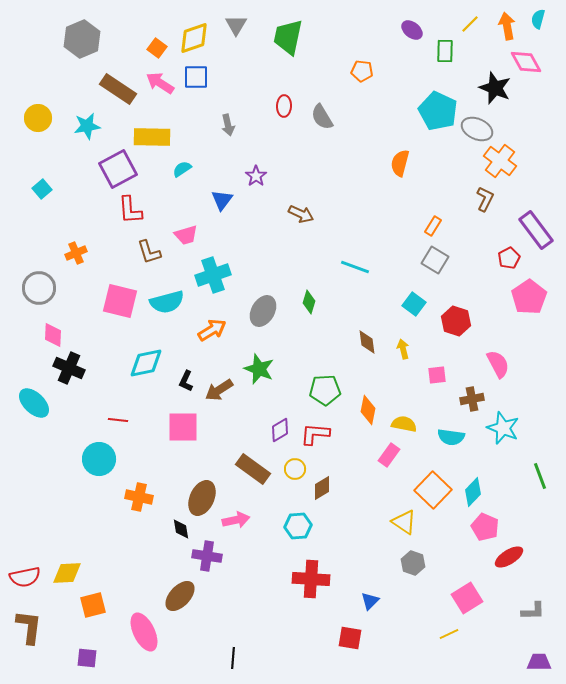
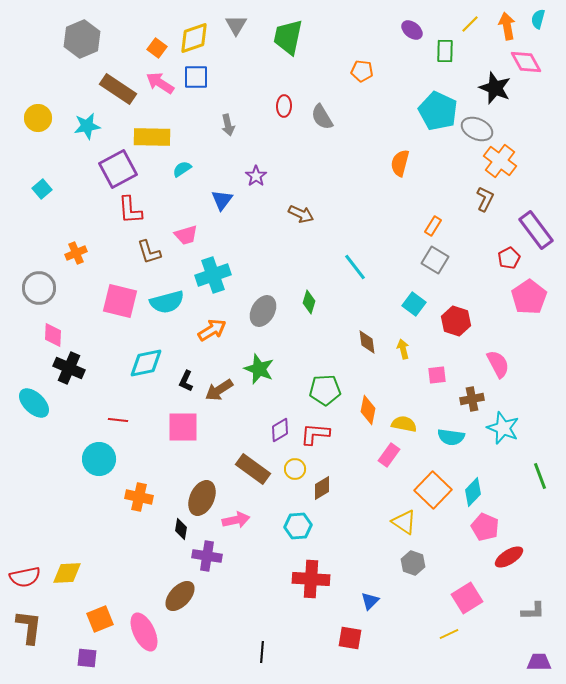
cyan line at (355, 267): rotated 32 degrees clockwise
black diamond at (181, 529): rotated 20 degrees clockwise
orange square at (93, 605): moved 7 px right, 14 px down; rotated 8 degrees counterclockwise
black line at (233, 658): moved 29 px right, 6 px up
